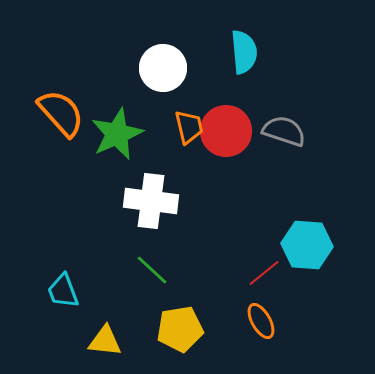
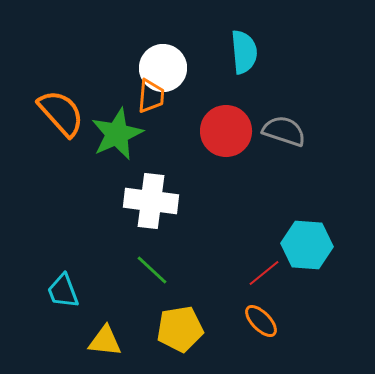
orange trapezoid: moved 38 px left, 31 px up; rotated 18 degrees clockwise
orange ellipse: rotated 15 degrees counterclockwise
